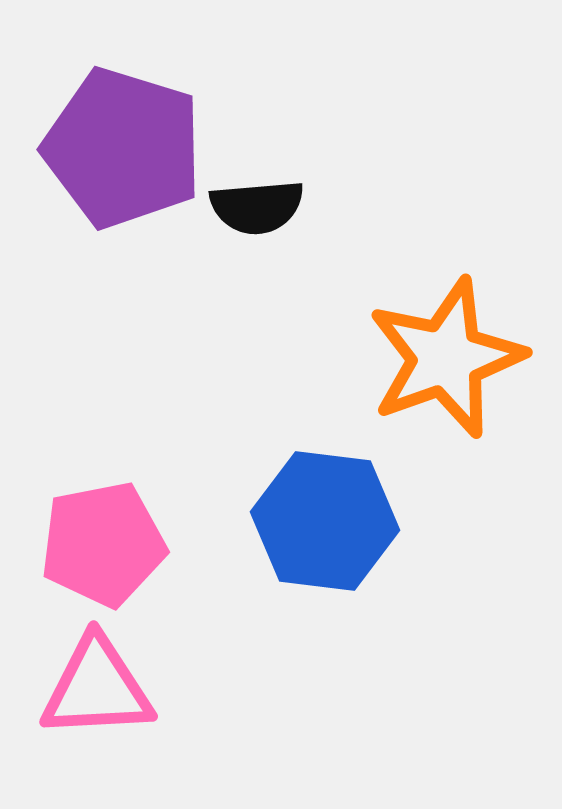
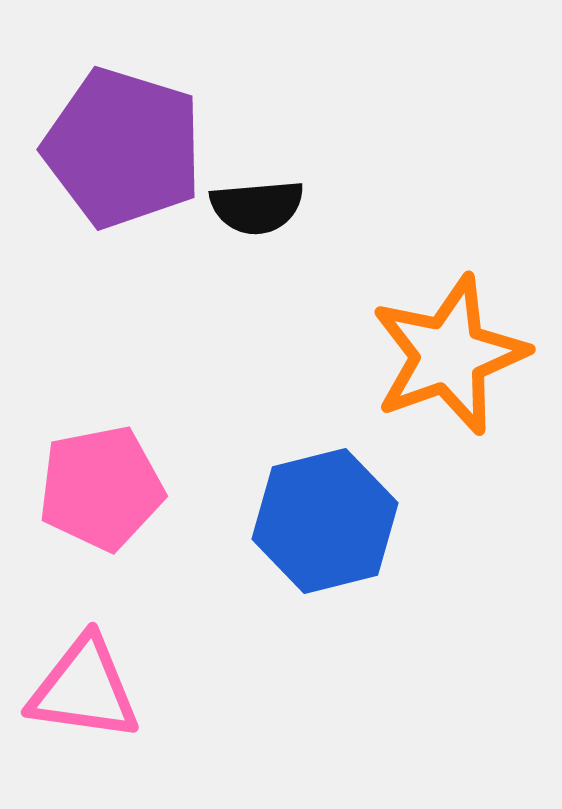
orange star: moved 3 px right, 3 px up
blue hexagon: rotated 21 degrees counterclockwise
pink pentagon: moved 2 px left, 56 px up
pink triangle: moved 13 px left, 1 px down; rotated 11 degrees clockwise
